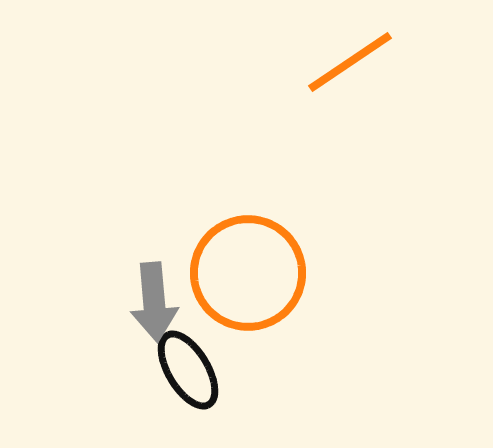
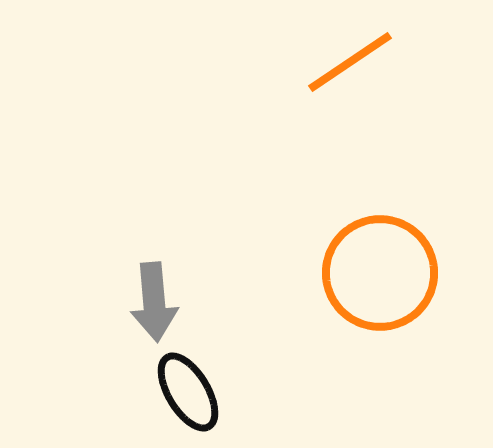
orange circle: moved 132 px right
black ellipse: moved 22 px down
